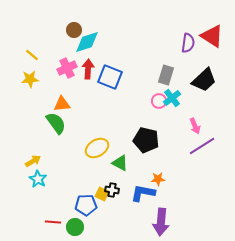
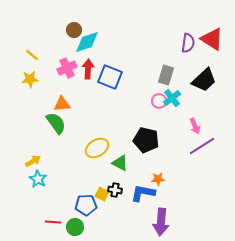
red triangle: moved 3 px down
black cross: moved 3 px right
